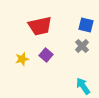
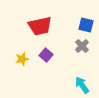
cyan arrow: moved 1 px left, 1 px up
